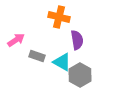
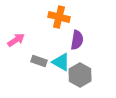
purple semicircle: rotated 18 degrees clockwise
gray rectangle: moved 2 px right, 5 px down
cyan triangle: moved 1 px left
